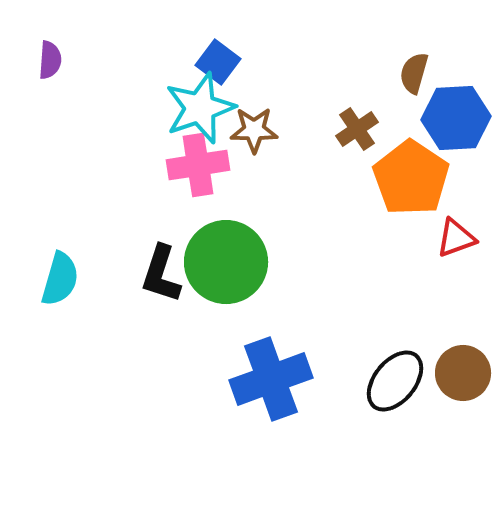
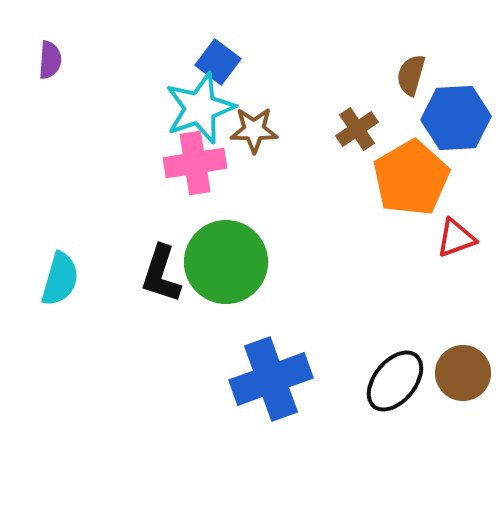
brown semicircle: moved 3 px left, 2 px down
pink cross: moved 3 px left, 2 px up
orange pentagon: rotated 8 degrees clockwise
